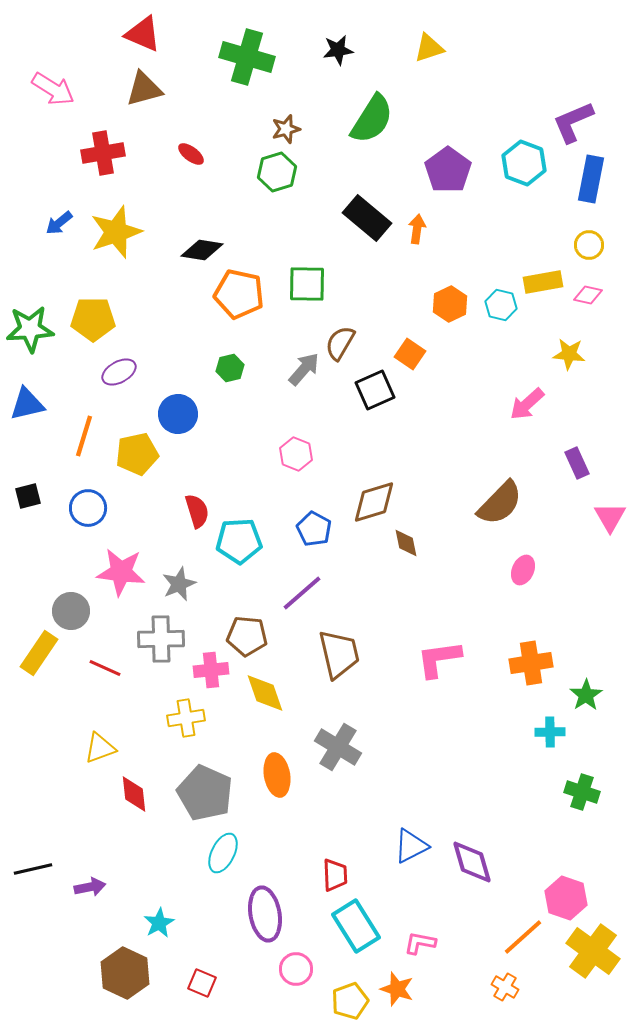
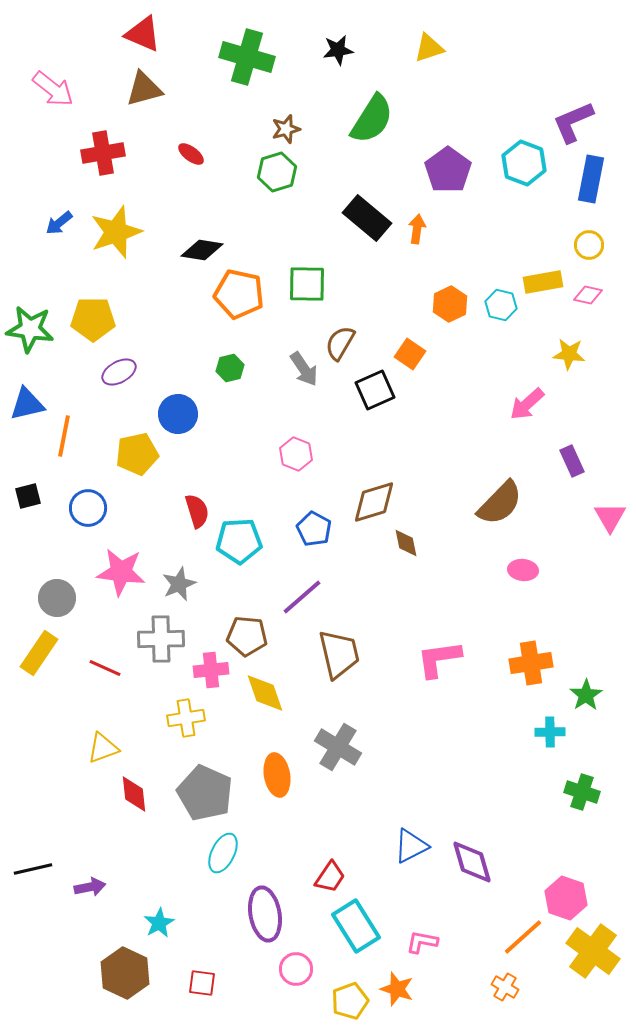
pink arrow at (53, 89): rotated 6 degrees clockwise
green star at (30, 329): rotated 12 degrees clockwise
gray arrow at (304, 369): rotated 105 degrees clockwise
orange line at (84, 436): moved 20 px left; rotated 6 degrees counterclockwise
purple rectangle at (577, 463): moved 5 px left, 2 px up
pink ellipse at (523, 570): rotated 72 degrees clockwise
purple line at (302, 593): moved 4 px down
gray circle at (71, 611): moved 14 px left, 13 px up
yellow triangle at (100, 748): moved 3 px right
red trapezoid at (335, 875): moved 5 px left, 2 px down; rotated 36 degrees clockwise
pink L-shape at (420, 943): moved 2 px right, 1 px up
red square at (202, 983): rotated 16 degrees counterclockwise
